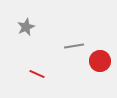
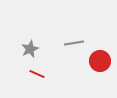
gray star: moved 4 px right, 22 px down
gray line: moved 3 px up
